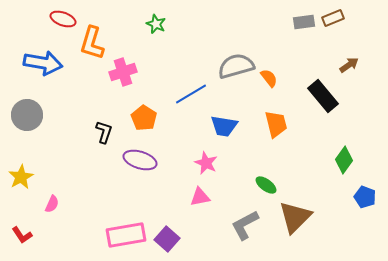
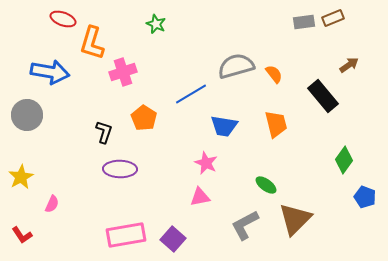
blue arrow: moved 7 px right, 9 px down
orange semicircle: moved 5 px right, 4 px up
purple ellipse: moved 20 px left, 9 px down; rotated 16 degrees counterclockwise
brown triangle: moved 2 px down
purple square: moved 6 px right
